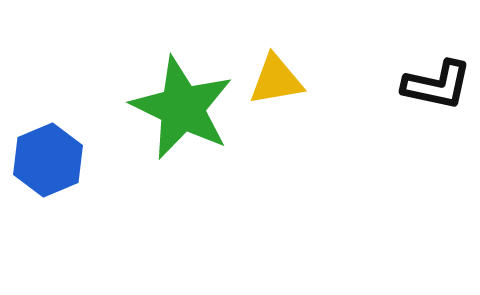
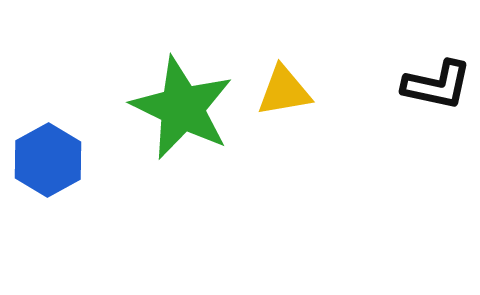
yellow triangle: moved 8 px right, 11 px down
blue hexagon: rotated 6 degrees counterclockwise
